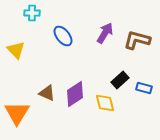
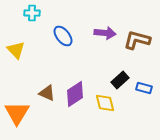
purple arrow: rotated 65 degrees clockwise
